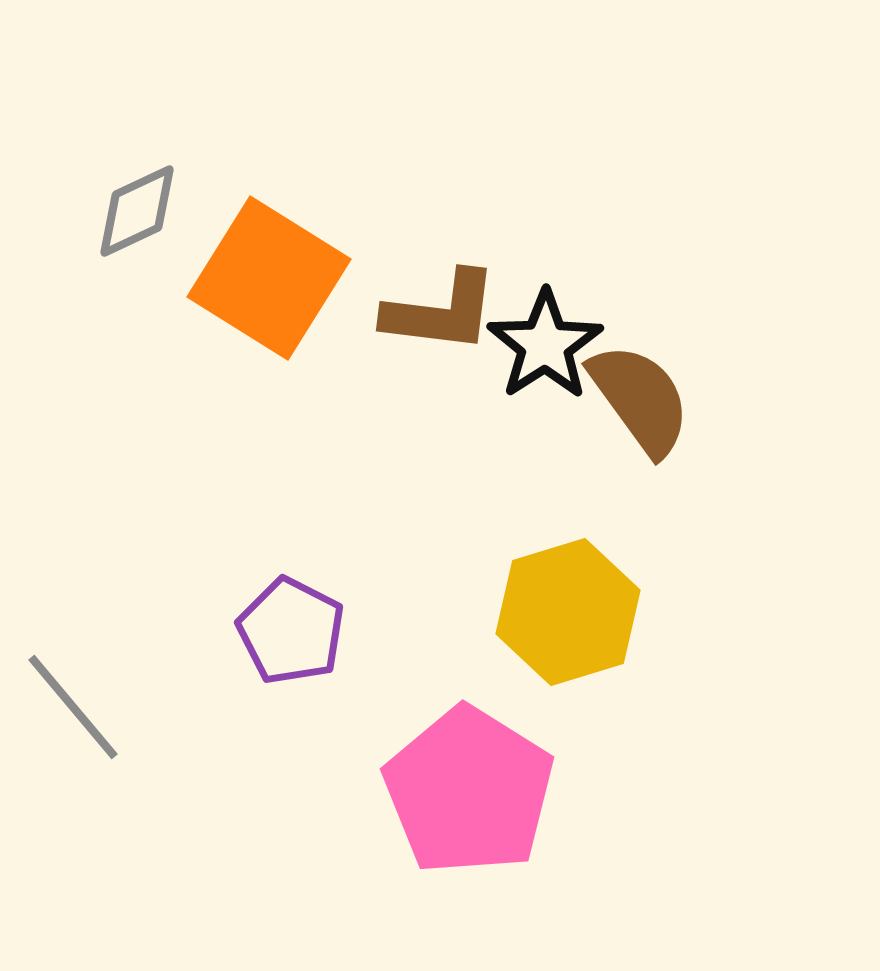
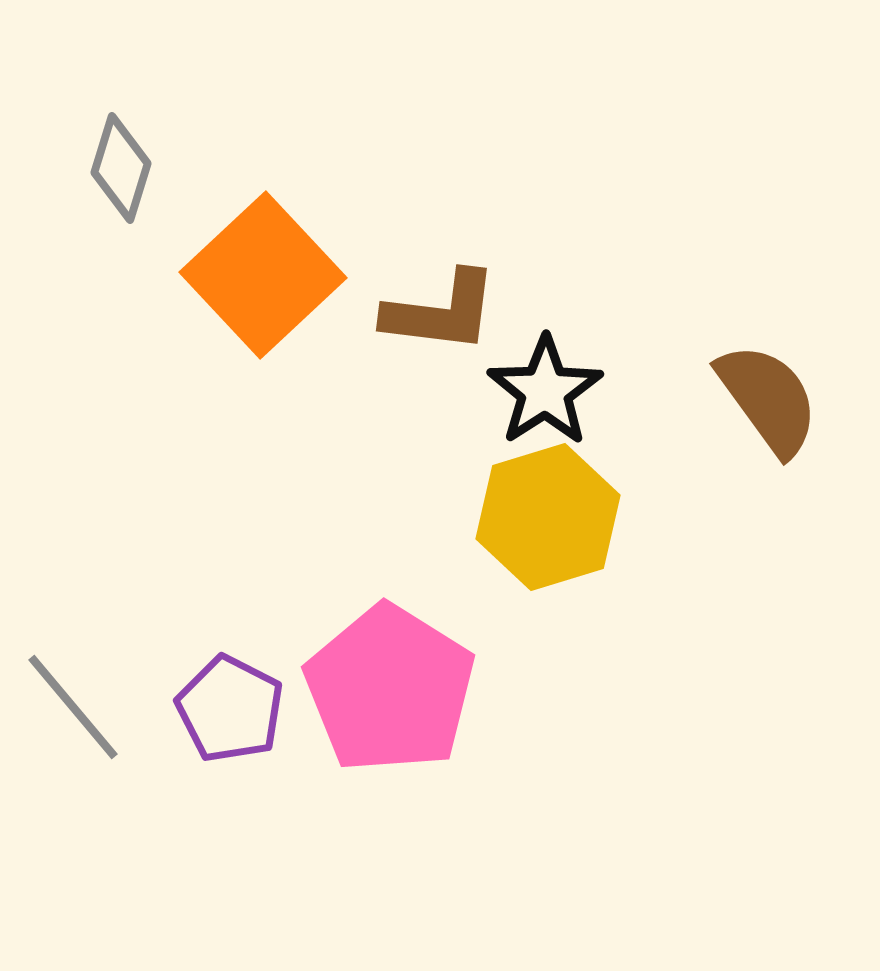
gray diamond: moved 16 px left, 43 px up; rotated 48 degrees counterclockwise
orange square: moved 6 px left, 3 px up; rotated 15 degrees clockwise
black star: moved 46 px down
brown semicircle: moved 128 px right
yellow hexagon: moved 20 px left, 95 px up
purple pentagon: moved 61 px left, 78 px down
pink pentagon: moved 79 px left, 102 px up
